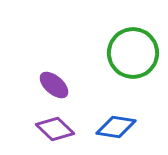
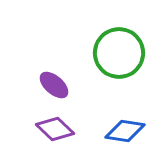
green circle: moved 14 px left
blue diamond: moved 9 px right, 4 px down
